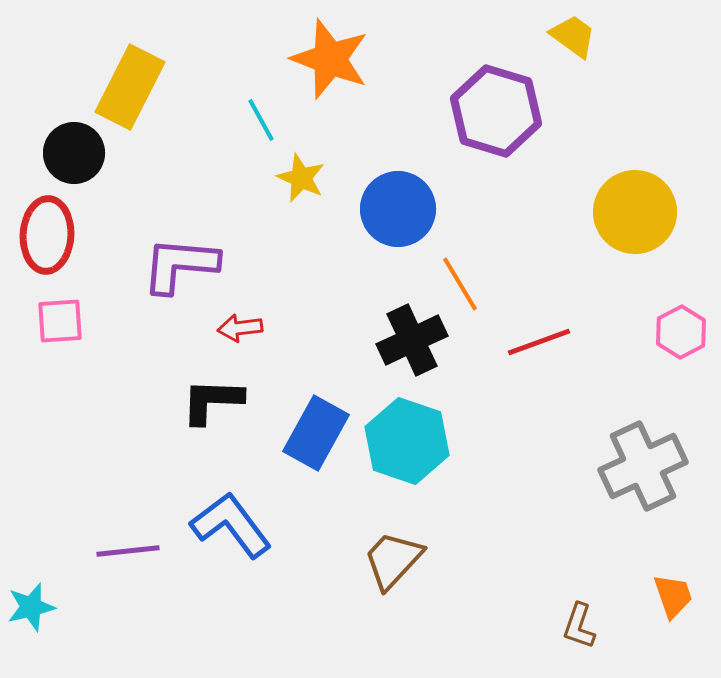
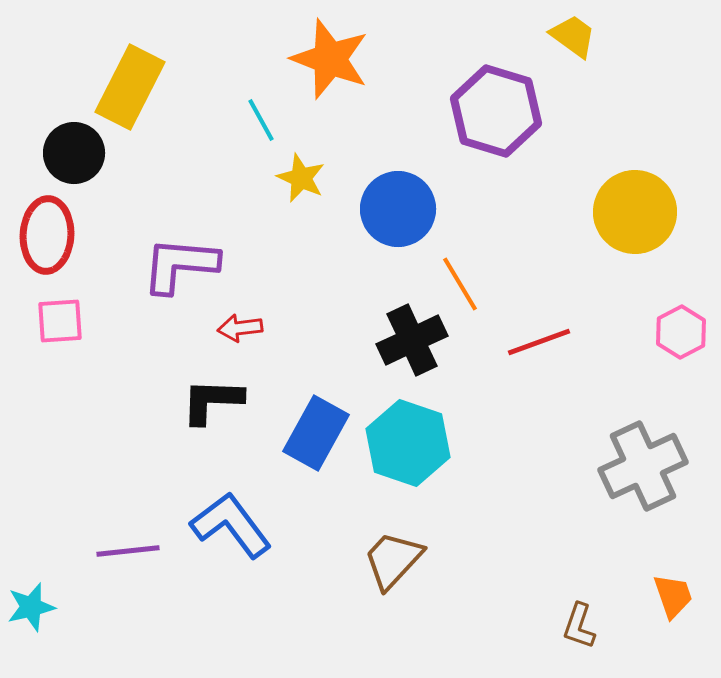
cyan hexagon: moved 1 px right, 2 px down
